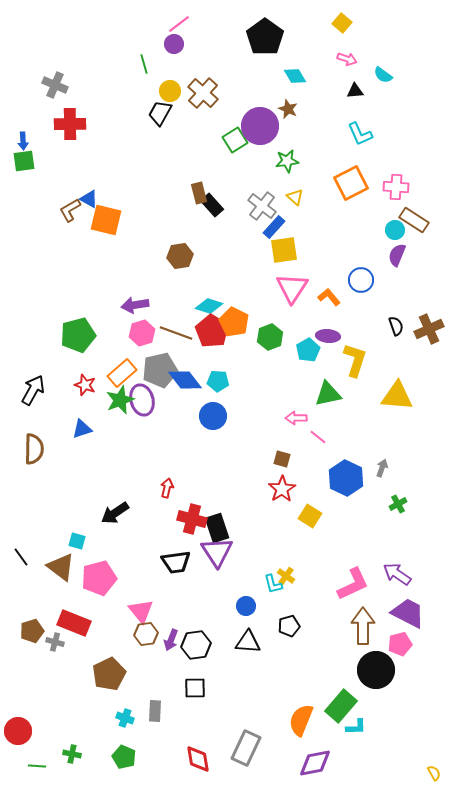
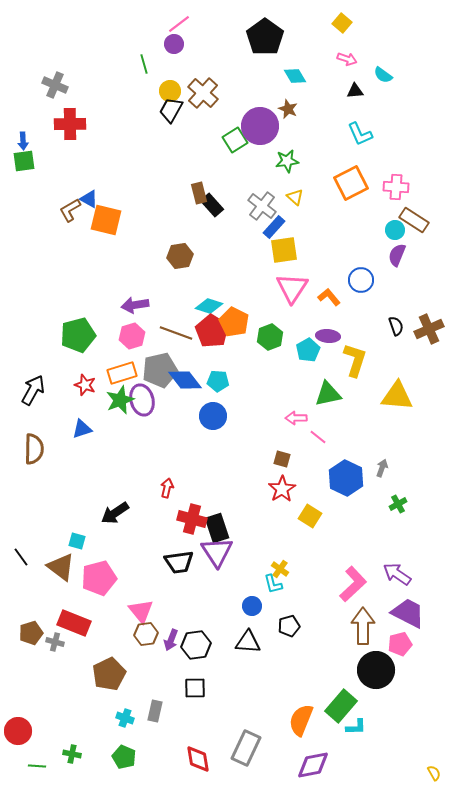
black trapezoid at (160, 113): moved 11 px right, 3 px up
pink hexagon at (142, 333): moved 10 px left, 3 px down
orange rectangle at (122, 373): rotated 24 degrees clockwise
black trapezoid at (176, 562): moved 3 px right
yellow cross at (286, 576): moved 6 px left, 7 px up
pink L-shape at (353, 584): rotated 18 degrees counterclockwise
blue circle at (246, 606): moved 6 px right
brown pentagon at (32, 631): moved 1 px left, 2 px down
gray rectangle at (155, 711): rotated 10 degrees clockwise
purple diamond at (315, 763): moved 2 px left, 2 px down
